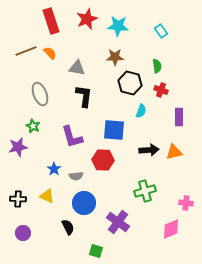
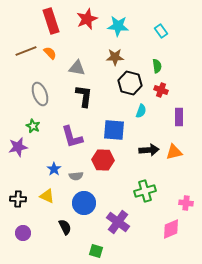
black semicircle: moved 3 px left
